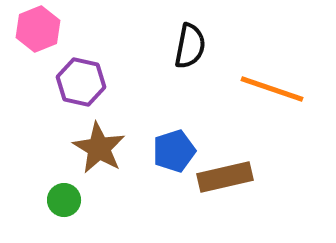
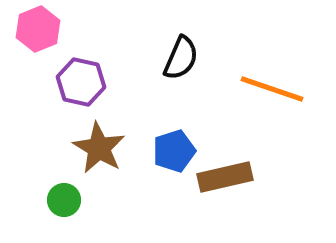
black semicircle: moved 9 px left, 12 px down; rotated 12 degrees clockwise
